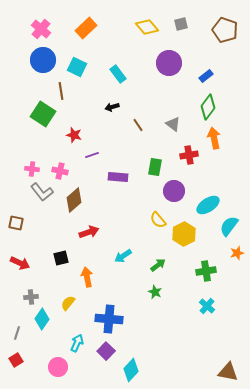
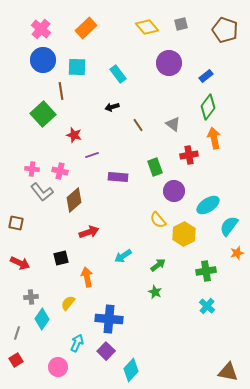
cyan square at (77, 67): rotated 24 degrees counterclockwise
green square at (43, 114): rotated 15 degrees clockwise
green rectangle at (155, 167): rotated 30 degrees counterclockwise
